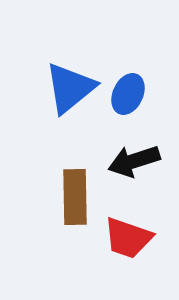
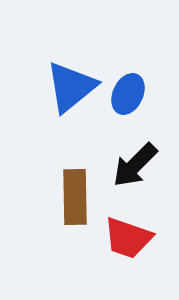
blue triangle: moved 1 px right, 1 px up
black arrow: moved 1 px right, 4 px down; rotated 27 degrees counterclockwise
